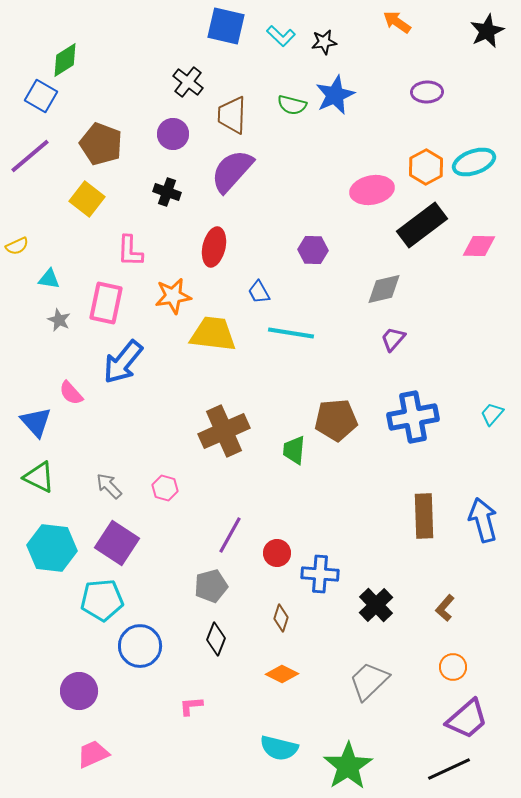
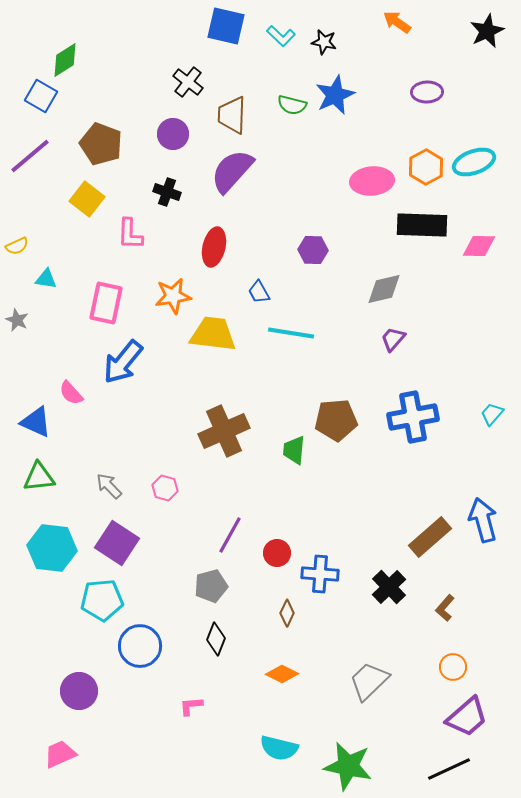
black star at (324, 42): rotated 20 degrees clockwise
pink ellipse at (372, 190): moved 9 px up; rotated 6 degrees clockwise
black rectangle at (422, 225): rotated 39 degrees clockwise
pink L-shape at (130, 251): moved 17 px up
cyan triangle at (49, 279): moved 3 px left
gray star at (59, 320): moved 42 px left
blue triangle at (36, 422): rotated 24 degrees counterclockwise
green triangle at (39, 477): rotated 32 degrees counterclockwise
brown rectangle at (424, 516): moved 6 px right, 21 px down; rotated 51 degrees clockwise
black cross at (376, 605): moved 13 px right, 18 px up
brown diamond at (281, 618): moved 6 px right, 5 px up; rotated 8 degrees clockwise
purple trapezoid at (467, 719): moved 2 px up
pink trapezoid at (93, 754): moved 33 px left
green star at (348, 766): rotated 27 degrees counterclockwise
